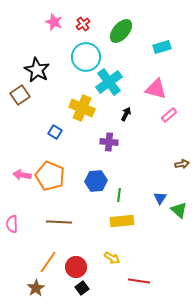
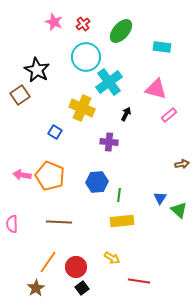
cyan rectangle: rotated 24 degrees clockwise
blue hexagon: moved 1 px right, 1 px down
